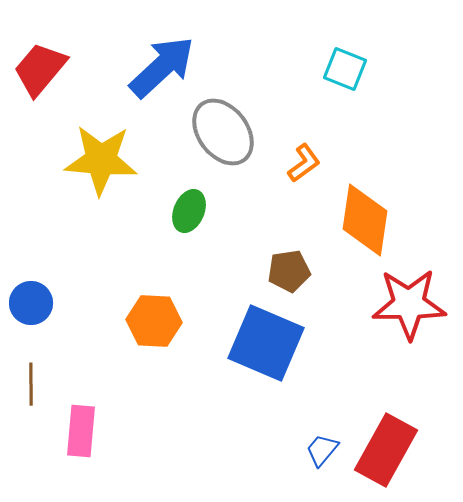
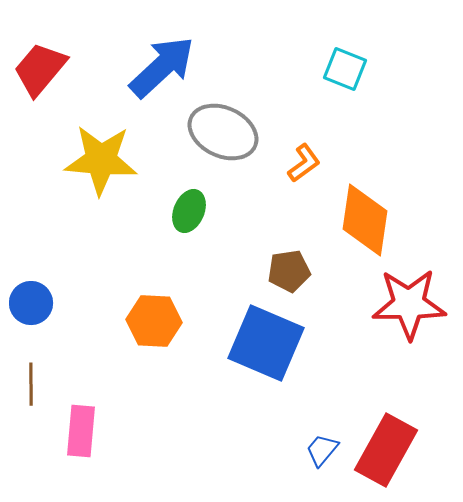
gray ellipse: rotated 28 degrees counterclockwise
